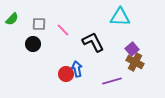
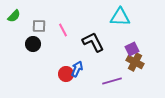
green semicircle: moved 2 px right, 3 px up
gray square: moved 2 px down
pink line: rotated 16 degrees clockwise
purple square: rotated 16 degrees clockwise
blue arrow: rotated 35 degrees clockwise
